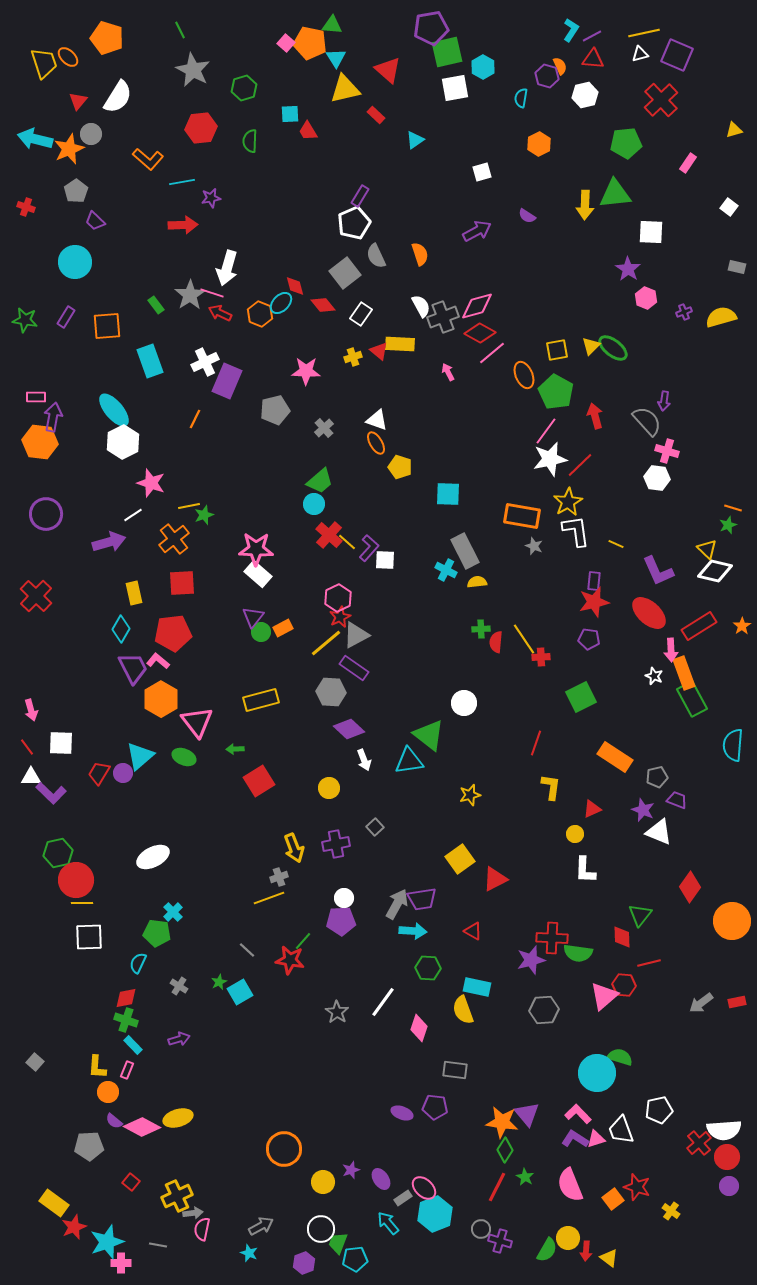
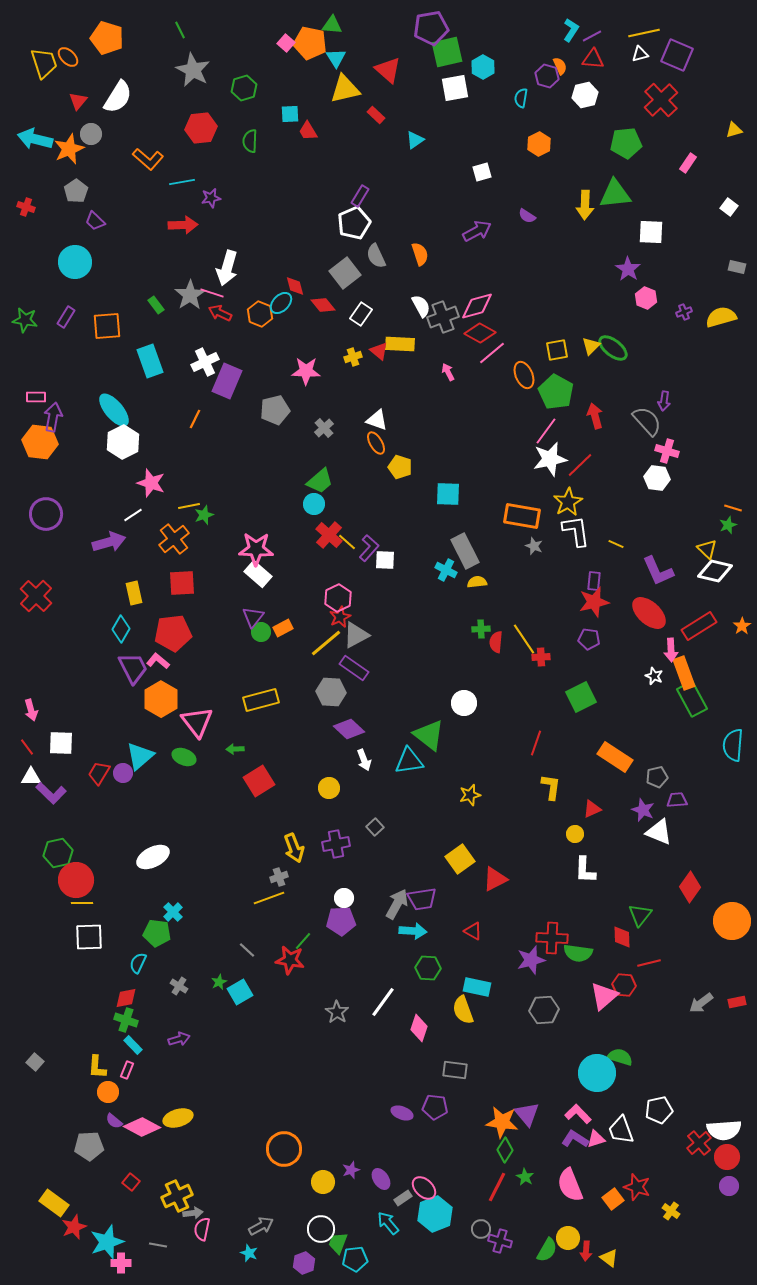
purple trapezoid at (677, 800): rotated 25 degrees counterclockwise
